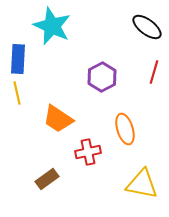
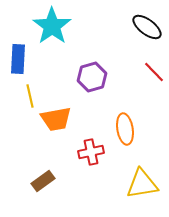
cyan star: rotated 12 degrees clockwise
red line: rotated 60 degrees counterclockwise
purple hexagon: moved 10 px left; rotated 12 degrees clockwise
yellow line: moved 13 px right, 3 px down
orange trapezoid: moved 2 px left; rotated 44 degrees counterclockwise
orange ellipse: rotated 8 degrees clockwise
red cross: moved 3 px right
brown rectangle: moved 4 px left, 2 px down
yellow triangle: rotated 20 degrees counterclockwise
